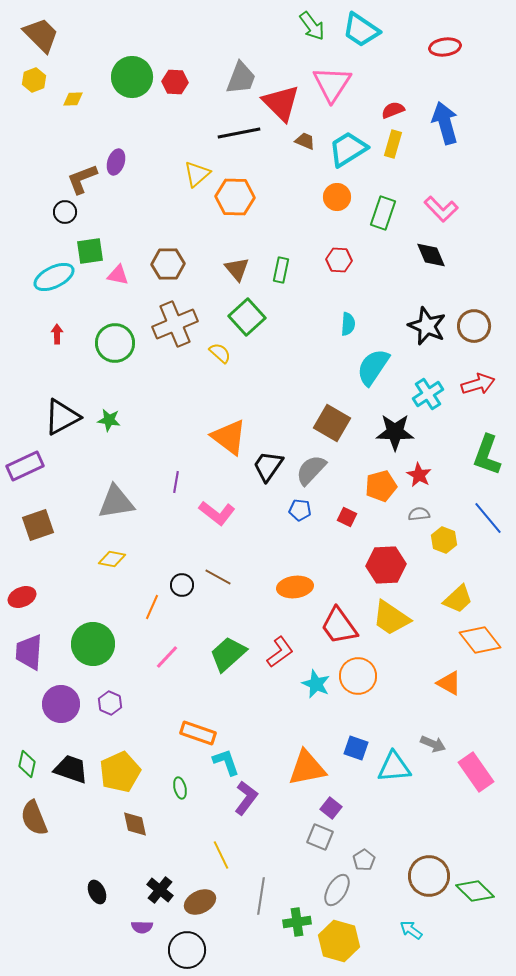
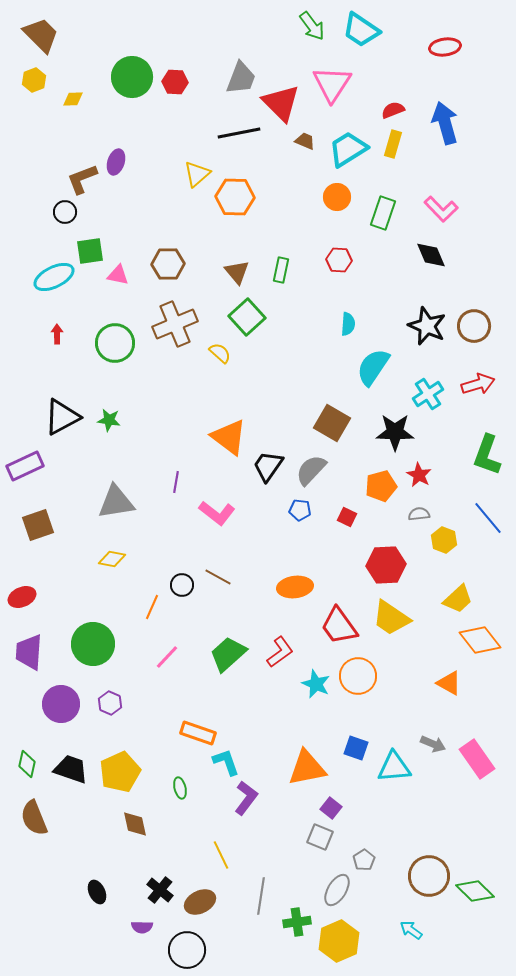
brown triangle at (237, 269): moved 3 px down
pink rectangle at (476, 772): moved 1 px right, 13 px up
yellow hexagon at (339, 941): rotated 21 degrees clockwise
